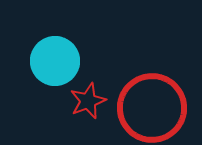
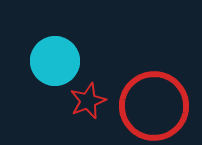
red circle: moved 2 px right, 2 px up
